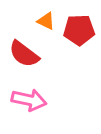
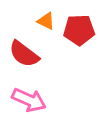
pink arrow: rotated 12 degrees clockwise
